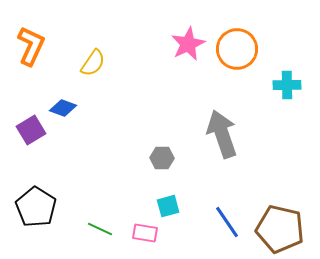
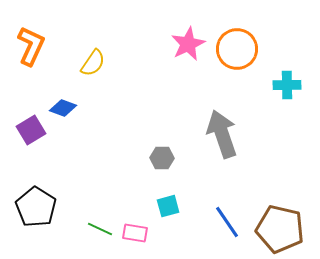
pink rectangle: moved 10 px left
